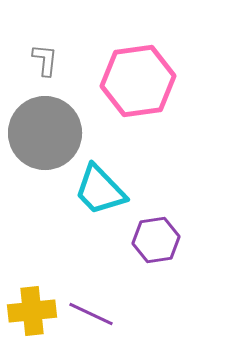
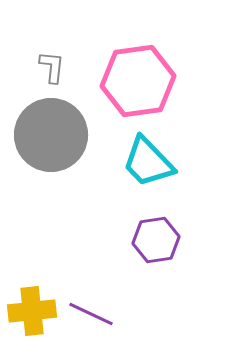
gray L-shape: moved 7 px right, 7 px down
gray circle: moved 6 px right, 2 px down
cyan trapezoid: moved 48 px right, 28 px up
